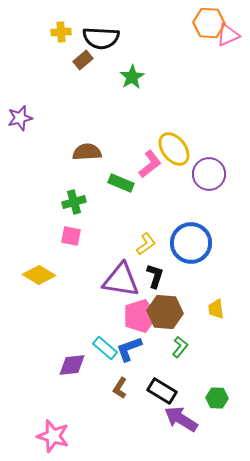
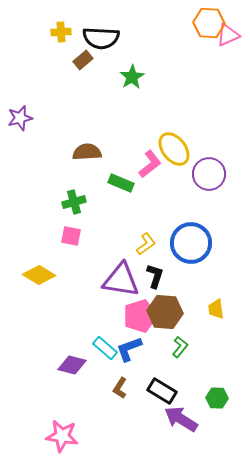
purple diamond: rotated 20 degrees clockwise
pink star: moved 9 px right; rotated 8 degrees counterclockwise
